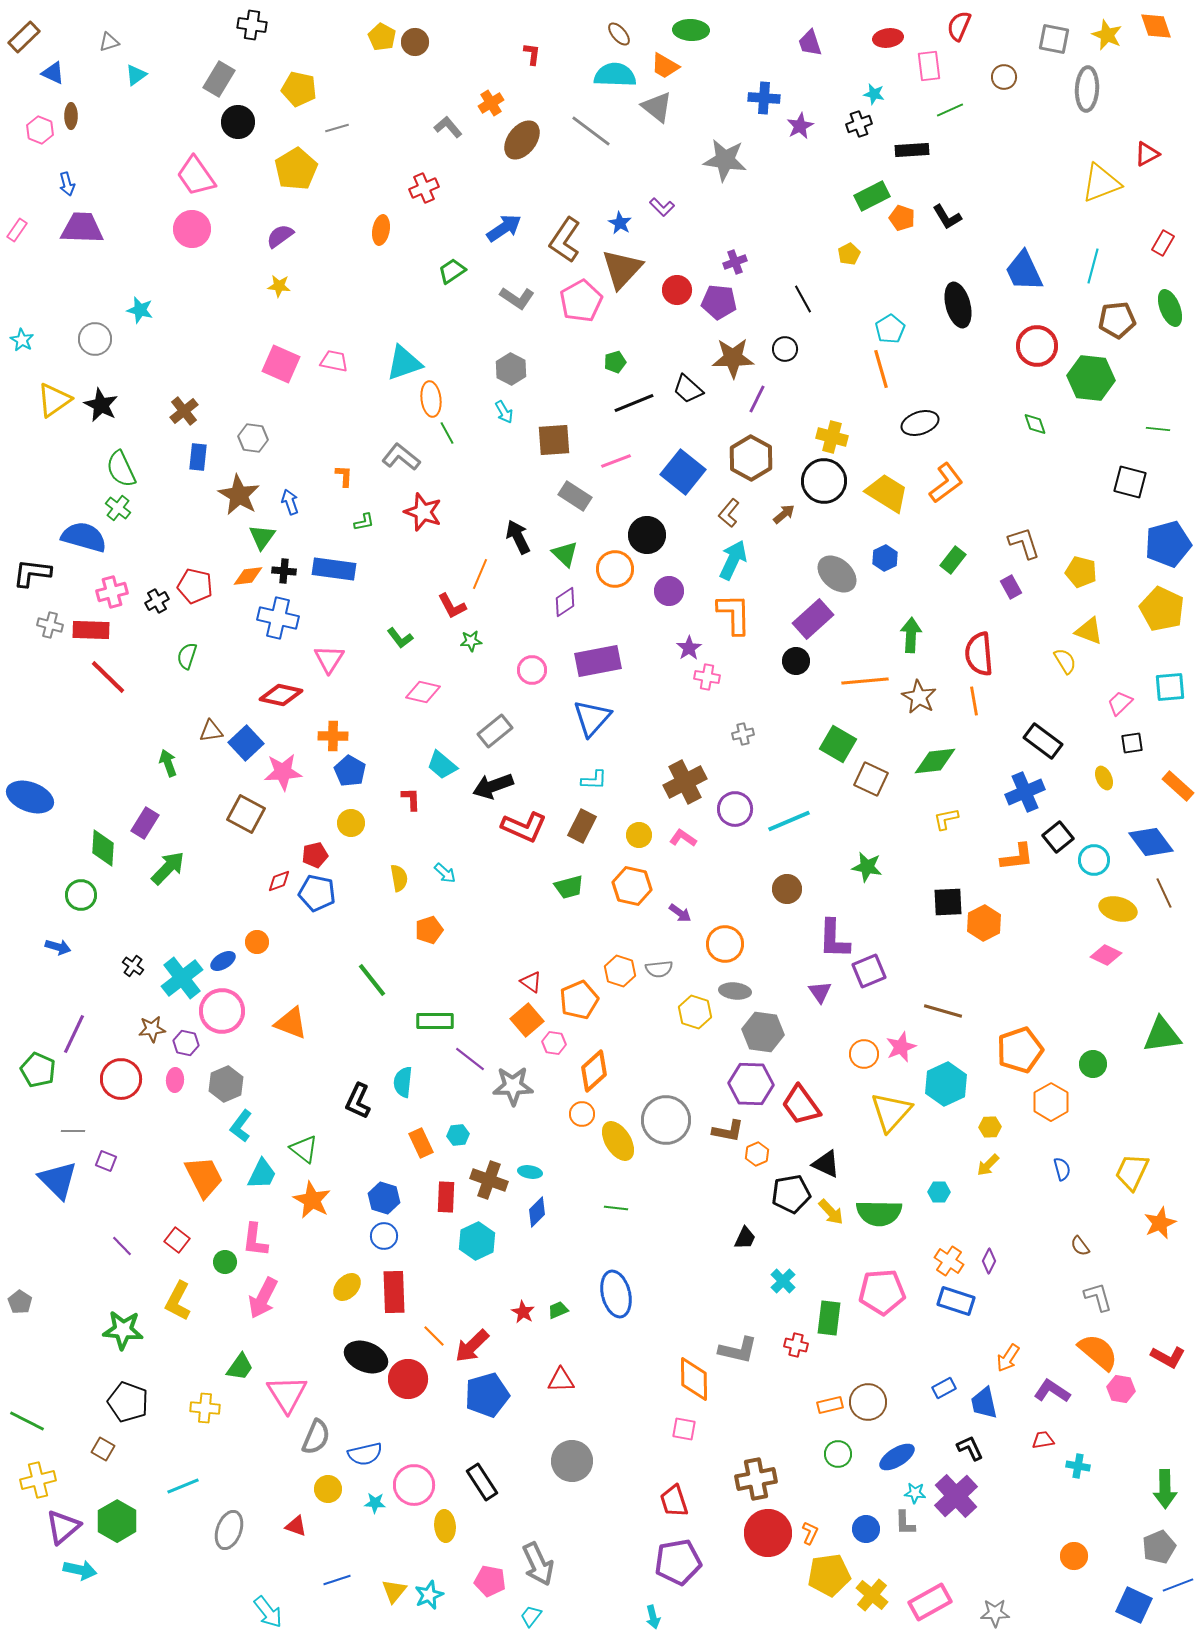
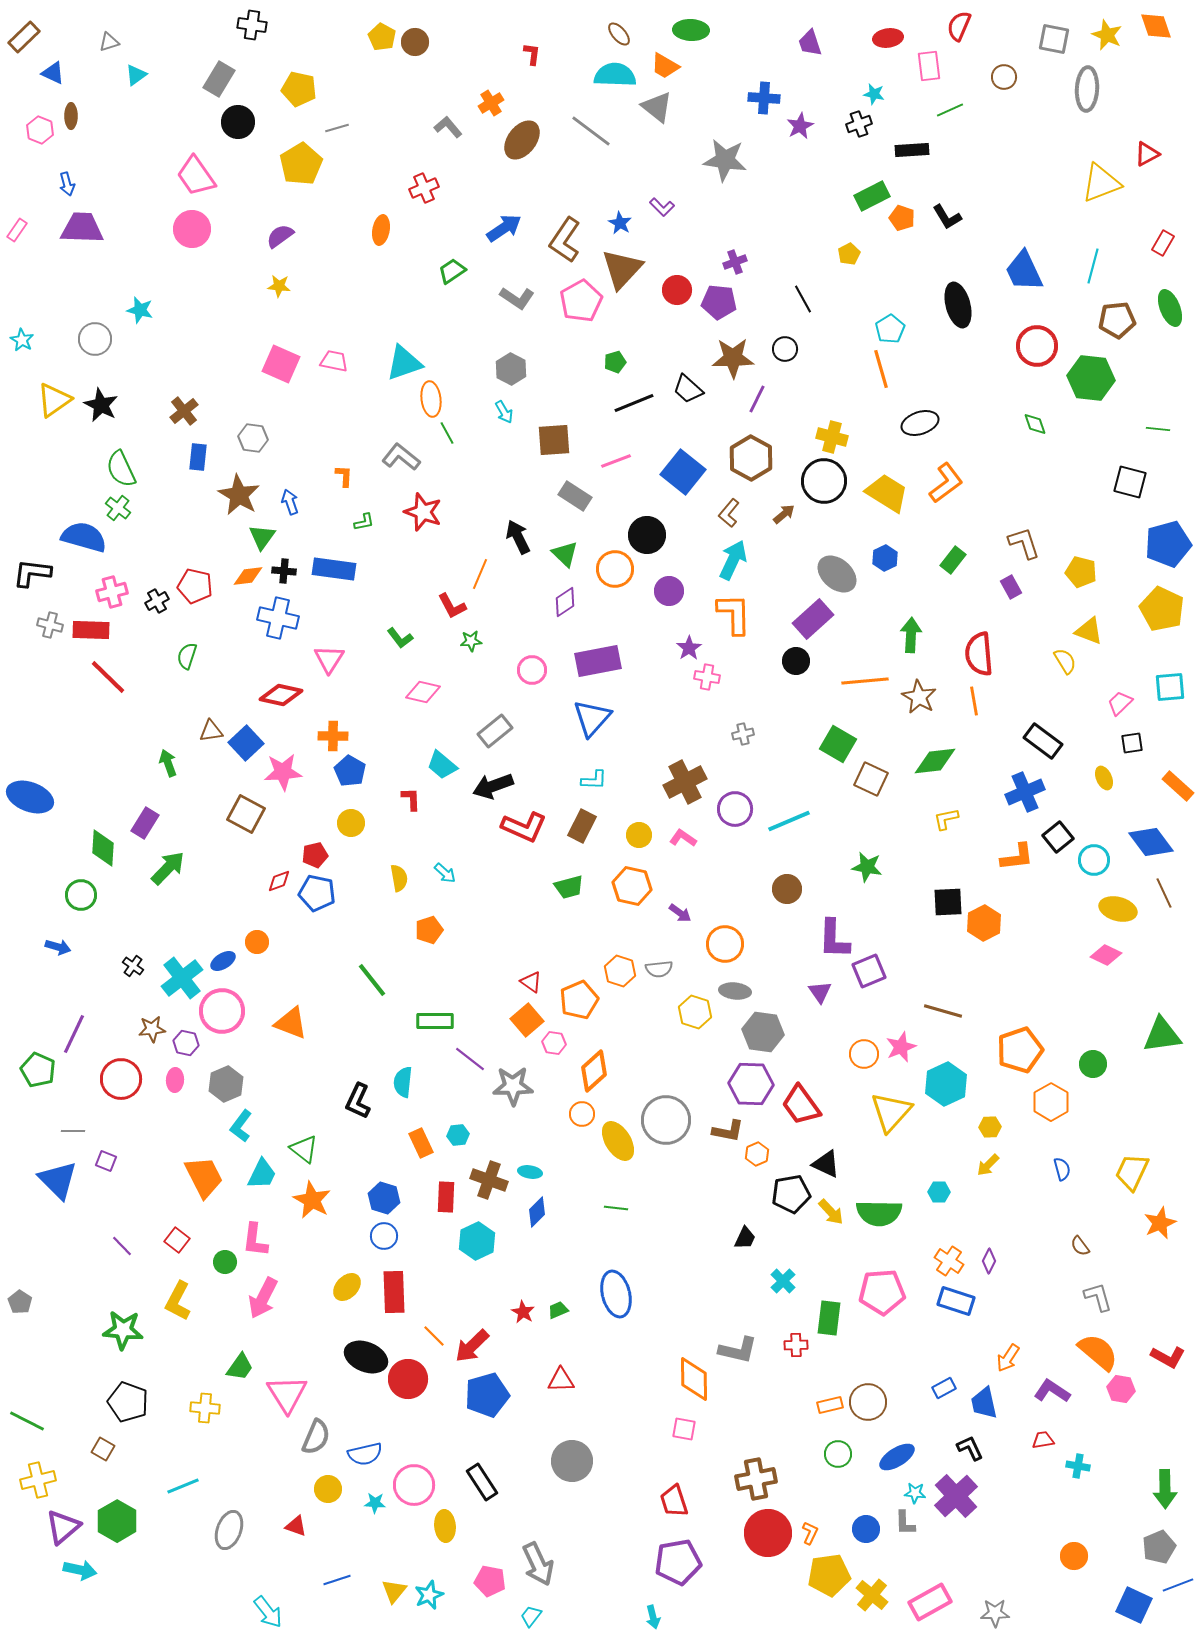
yellow pentagon at (296, 169): moved 5 px right, 5 px up
red cross at (796, 1345): rotated 15 degrees counterclockwise
